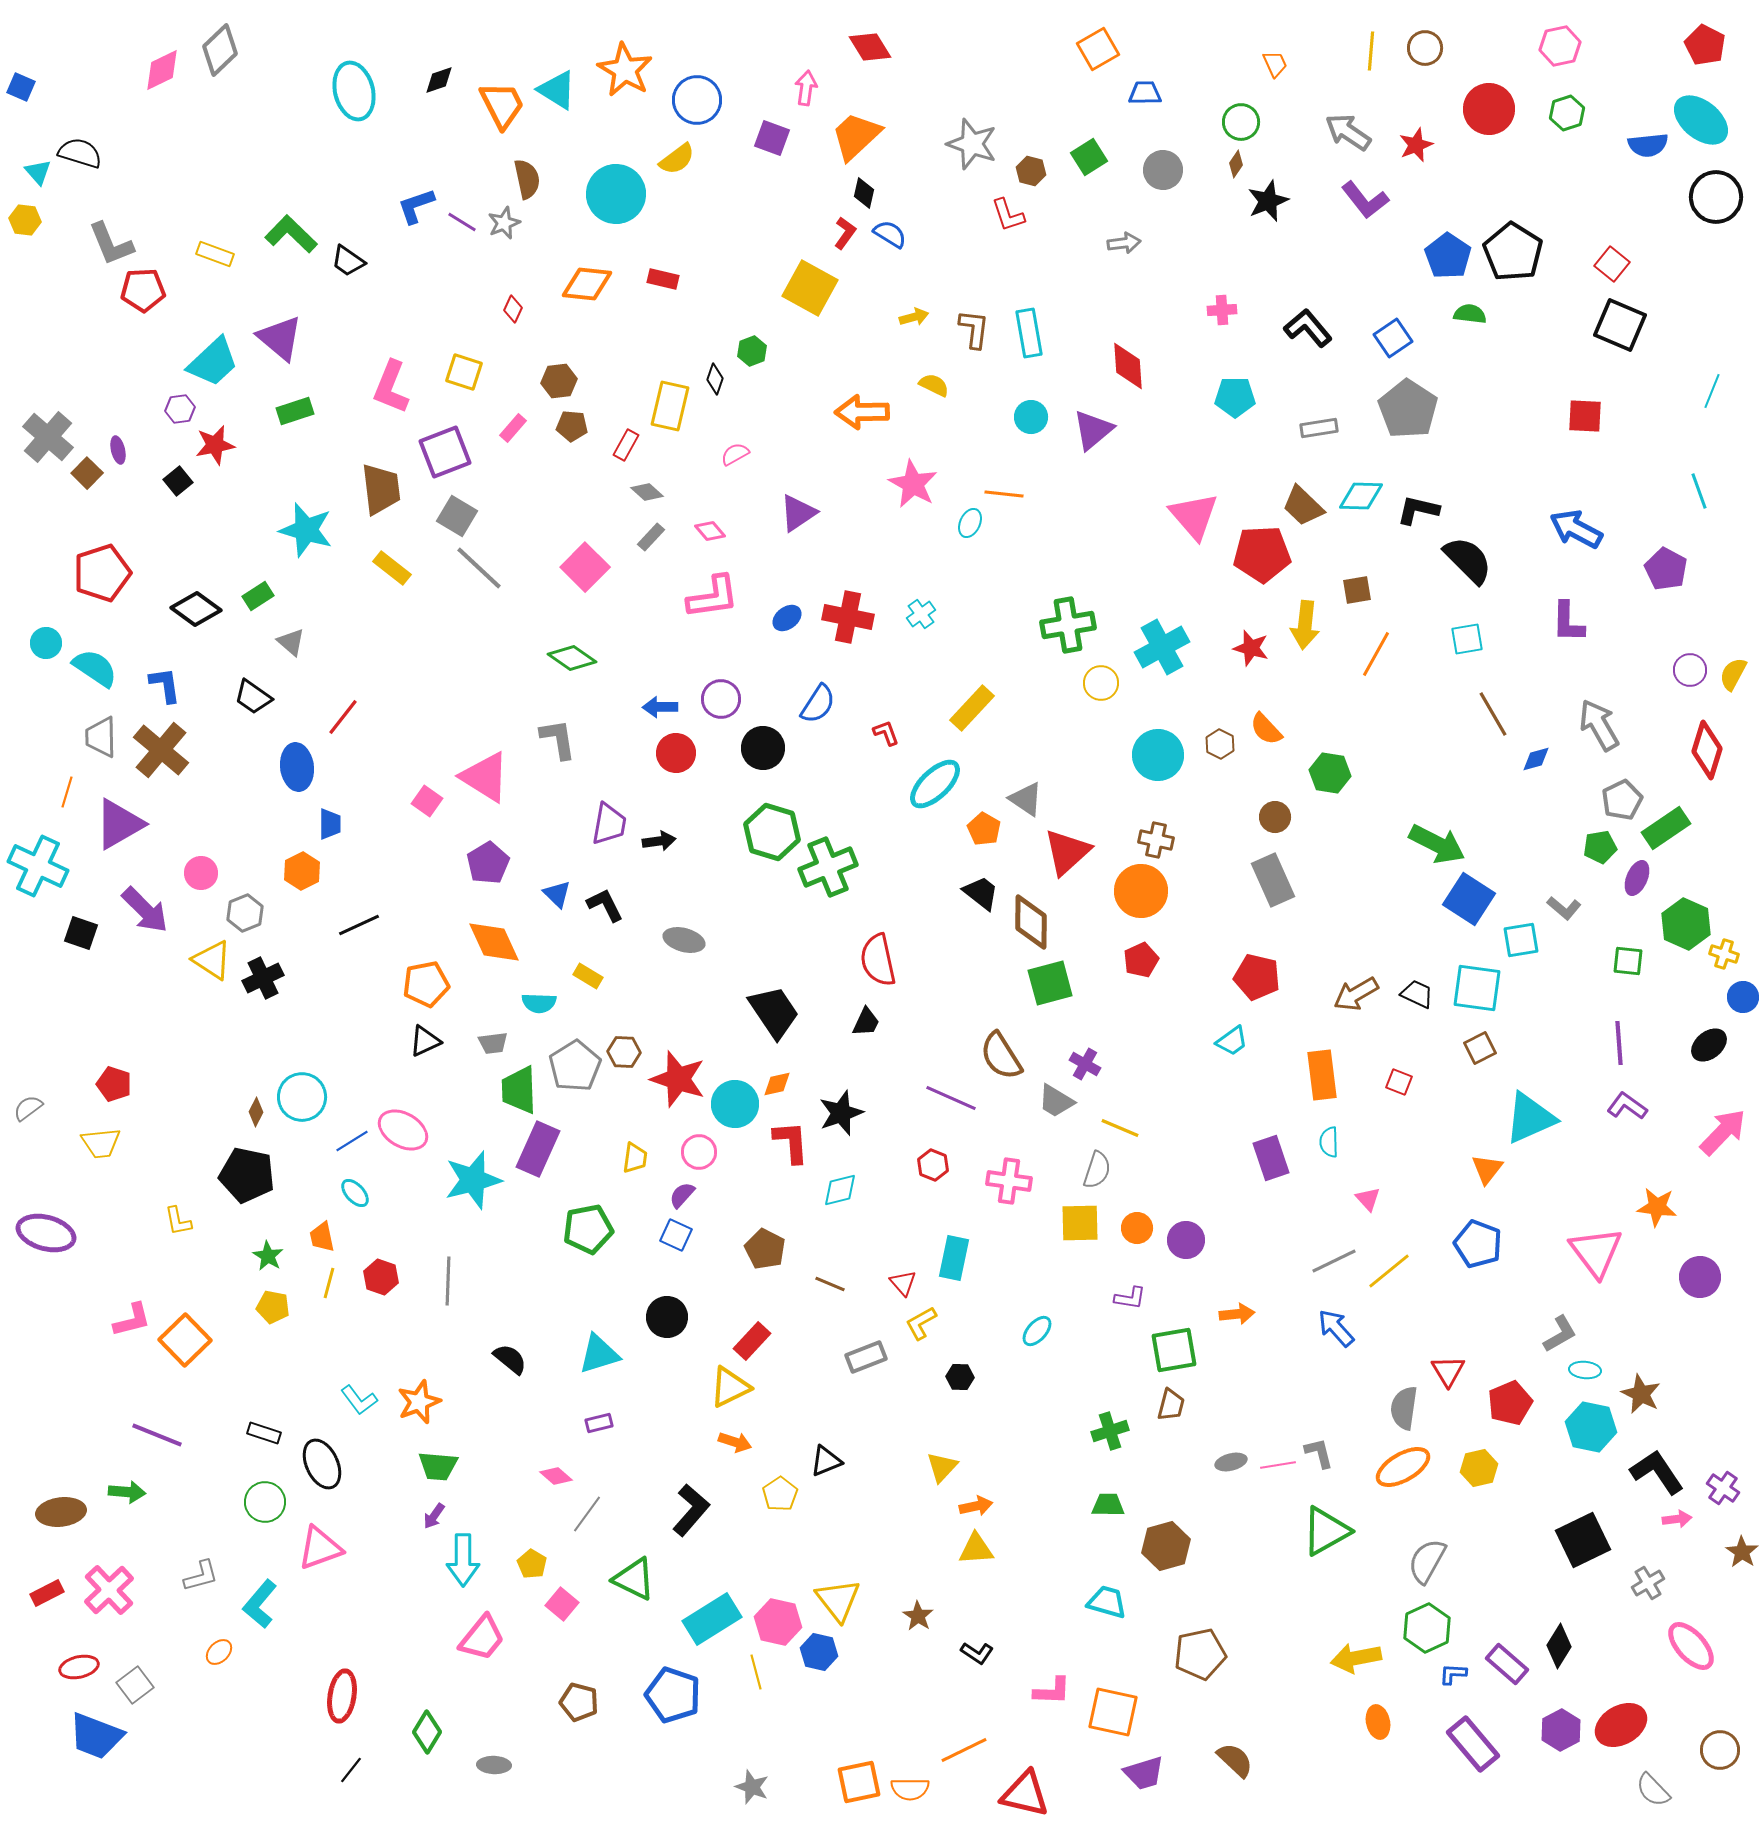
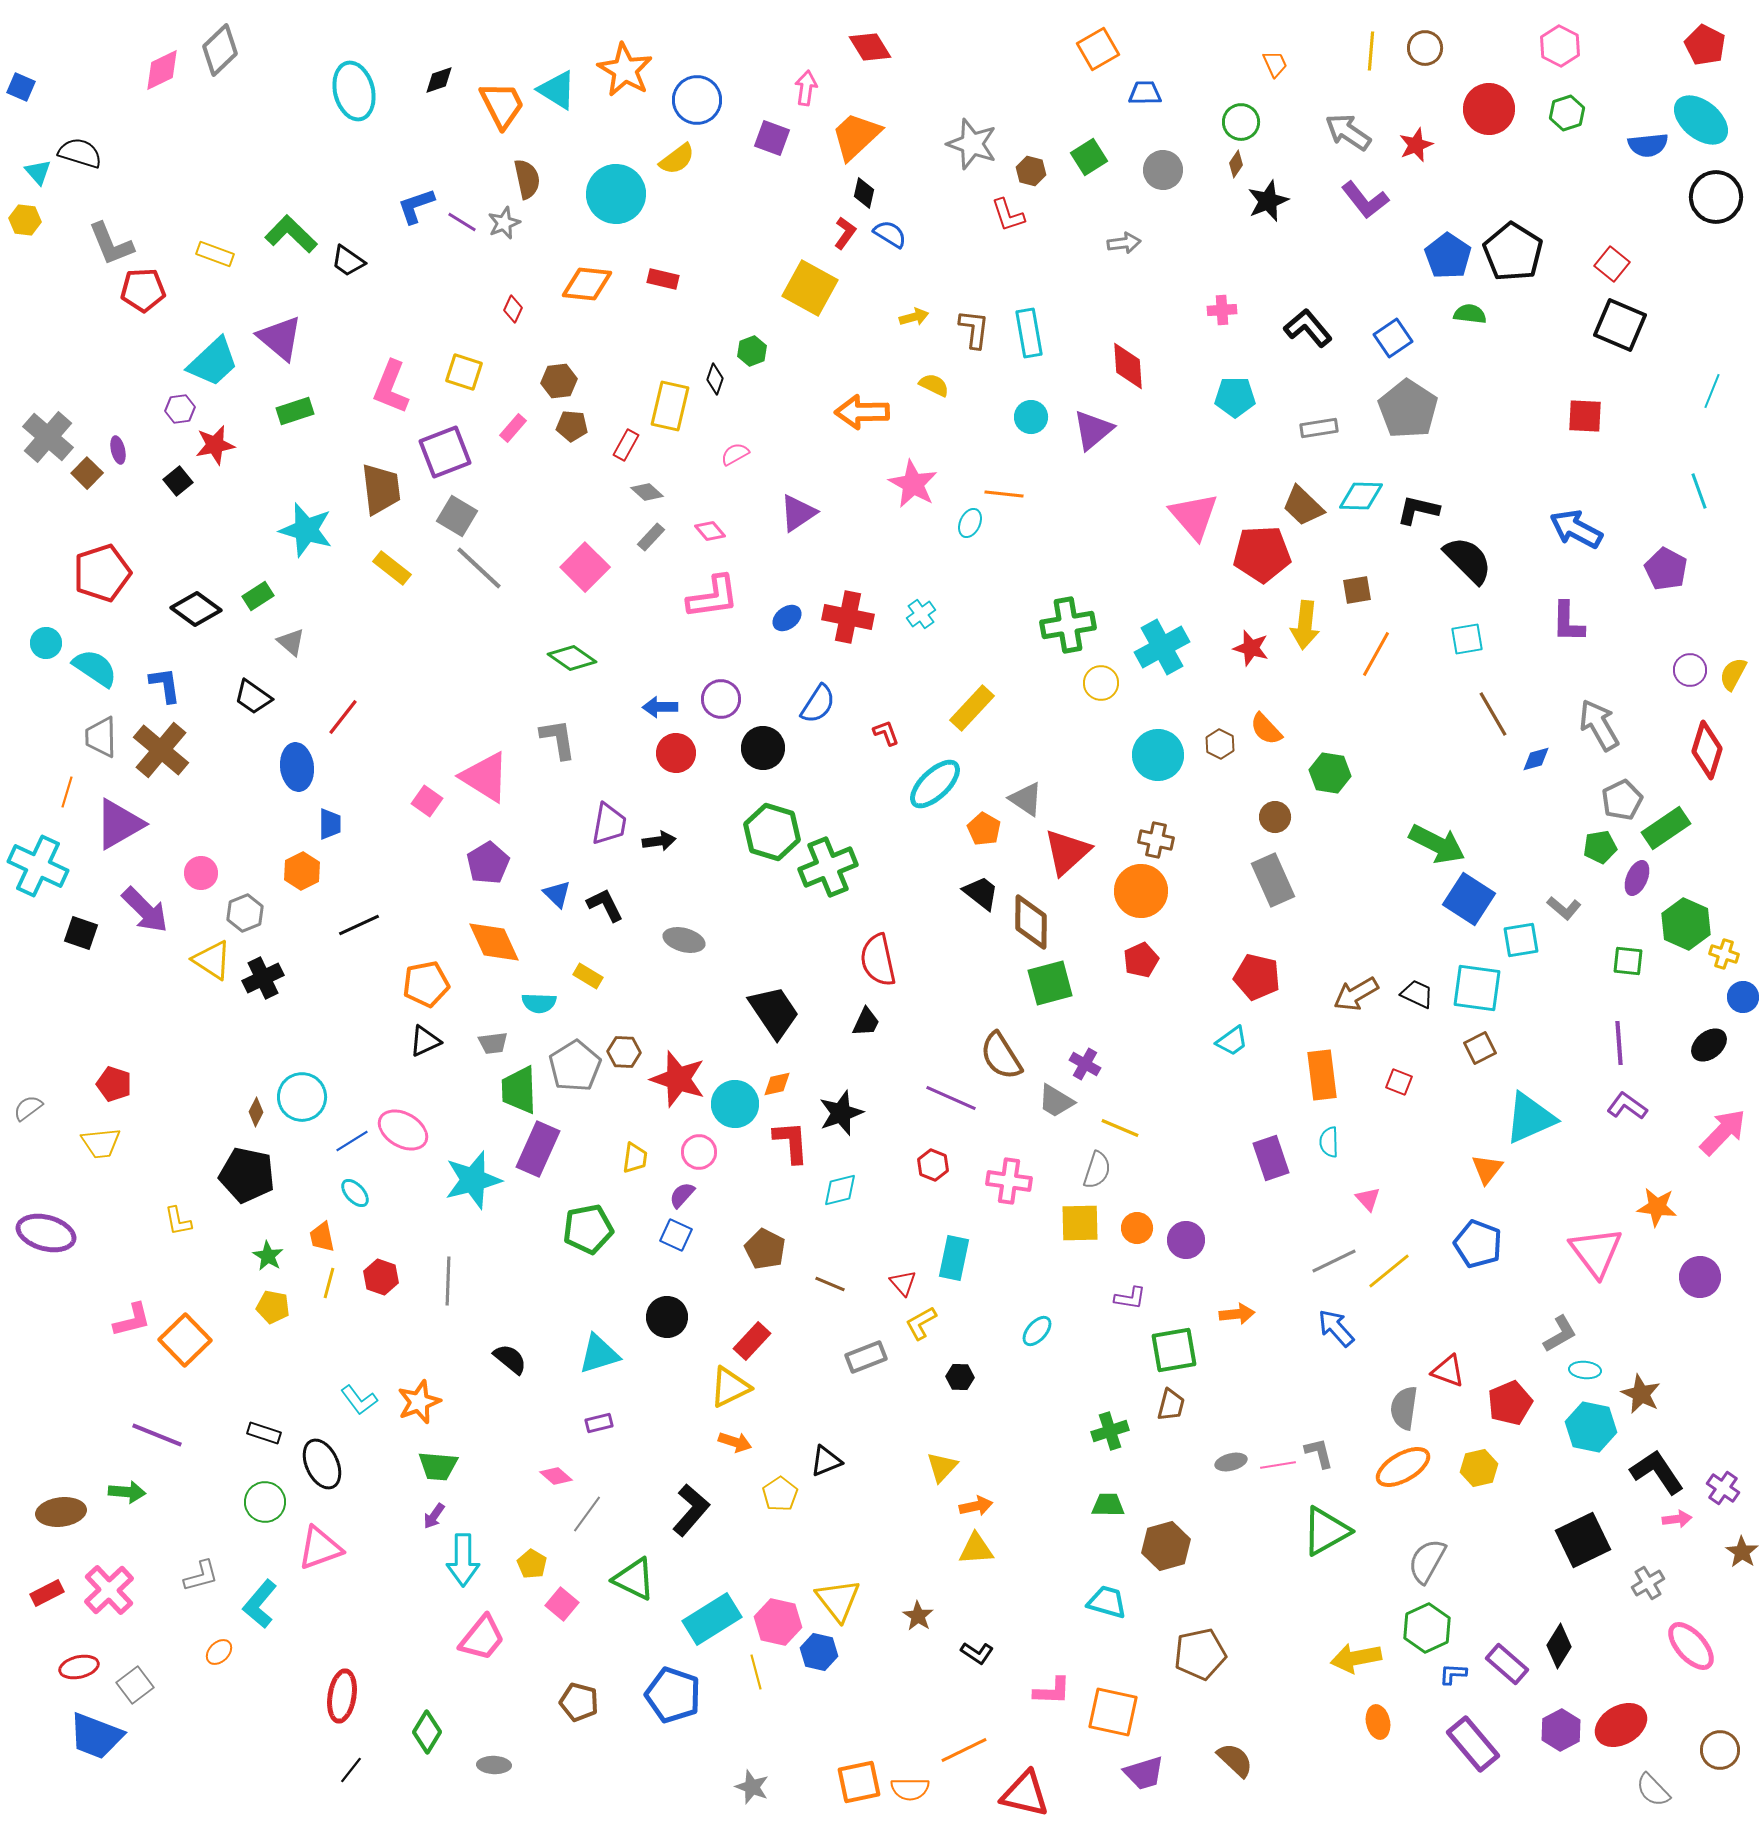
pink hexagon at (1560, 46): rotated 21 degrees counterclockwise
red triangle at (1448, 1371): rotated 39 degrees counterclockwise
